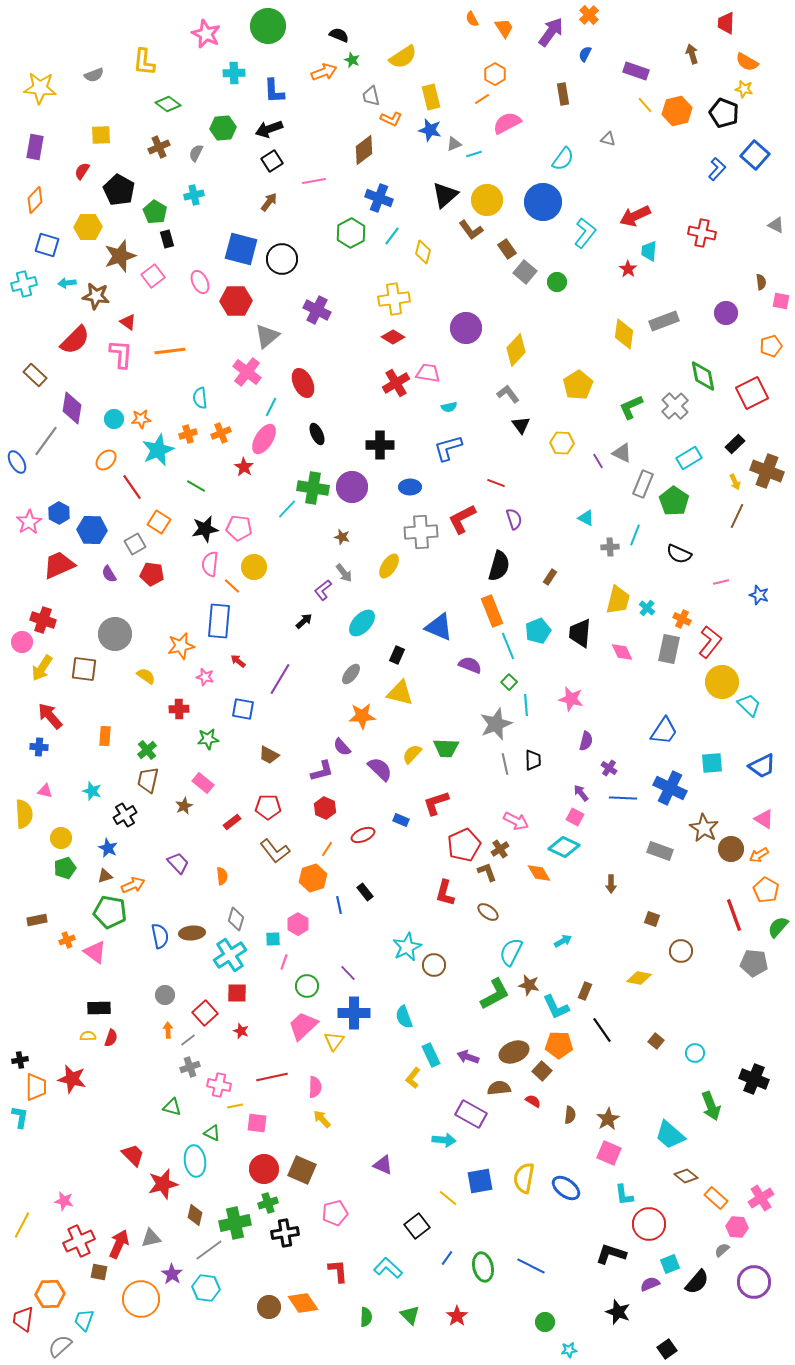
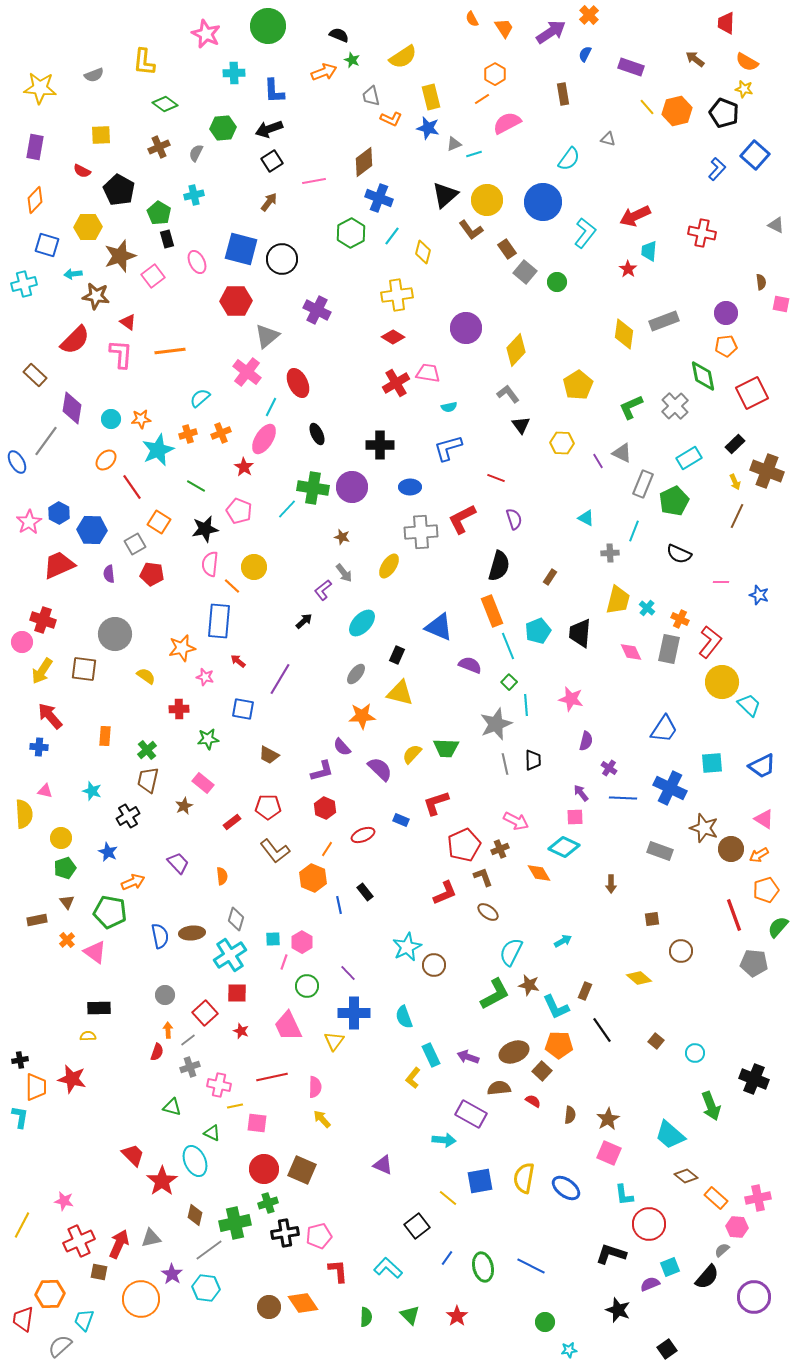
purple arrow at (551, 32): rotated 20 degrees clockwise
brown arrow at (692, 54): moved 3 px right, 5 px down; rotated 36 degrees counterclockwise
purple rectangle at (636, 71): moved 5 px left, 4 px up
green diamond at (168, 104): moved 3 px left
yellow line at (645, 105): moved 2 px right, 2 px down
blue star at (430, 130): moved 2 px left, 2 px up
brown diamond at (364, 150): moved 12 px down
cyan semicircle at (563, 159): moved 6 px right
red semicircle at (82, 171): rotated 96 degrees counterclockwise
green pentagon at (155, 212): moved 4 px right, 1 px down
pink ellipse at (200, 282): moved 3 px left, 20 px up
cyan arrow at (67, 283): moved 6 px right, 9 px up
yellow cross at (394, 299): moved 3 px right, 4 px up
pink square at (781, 301): moved 3 px down
orange pentagon at (771, 346): moved 45 px left; rotated 10 degrees clockwise
red ellipse at (303, 383): moved 5 px left
cyan semicircle at (200, 398): rotated 55 degrees clockwise
cyan circle at (114, 419): moved 3 px left
red line at (496, 483): moved 5 px up
green pentagon at (674, 501): rotated 12 degrees clockwise
pink pentagon at (239, 528): moved 17 px up; rotated 15 degrees clockwise
cyan line at (635, 535): moved 1 px left, 4 px up
gray cross at (610, 547): moved 6 px down
purple semicircle at (109, 574): rotated 24 degrees clockwise
pink line at (721, 582): rotated 14 degrees clockwise
orange cross at (682, 619): moved 2 px left
orange star at (181, 646): moved 1 px right, 2 px down
pink diamond at (622, 652): moved 9 px right
yellow arrow at (42, 668): moved 3 px down
gray ellipse at (351, 674): moved 5 px right
blue trapezoid at (664, 731): moved 2 px up
black cross at (125, 815): moved 3 px right, 1 px down
pink square at (575, 817): rotated 30 degrees counterclockwise
brown star at (704, 828): rotated 12 degrees counterclockwise
blue star at (108, 848): moved 4 px down
brown cross at (500, 849): rotated 12 degrees clockwise
brown L-shape at (487, 872): moved 4 px left, 5 px down
brown triangle at (105, 876): moved 38 px left, 26 px down; rotated 49 degrees counterclockwise
orange hexagon at (313, 878): rotated 20 degrees counterclockwise
orange arrow at (133, 885): moved 3 px up
orange pentagon at (766, 890): rotated 25 degrees clockwise
red L-shape at (445, 893): rotated 128 degrees counterclockwise
brown square at (652, 919): rotated 28 degrees counterclockwise
pink hexagon at (298, 924): moved 4 px right, 18 px down
orange cross at (67, 940): rotated 21 degrees counterclockwise
yellow diamond at (639, 978): rotated 30 degrees clockwise
pink trapezoid at (303, 1026): moved 15 px left; rotated 72 degrees counterclockwise
red semicircle at (111, 1038): moved 46 px right, 14 px down
cyan ellipse at (195, 1161): rotated 16 degrees counterclockwise
red star at (163, 1184): moved 1 px left, 3 px up; rotated 20 degrees counterclockwise
pink cross at (761, 1198): moved 3 px left; rotated 20 degrees clockwise
pink pentagon at (335, 1213): moved 16 px left, 23 px down
cyan square at (670, 1264): moved 3 px down
black semicircle at (697, 1282): moved 10 px right, 5 px up
purple circle at (754, 1282): moved 15 px down
black star at (618, 1312): moved 2 px up
